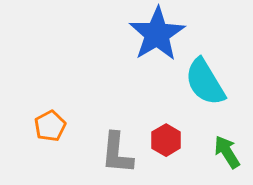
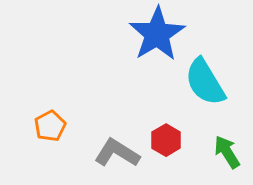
gray L-shape: rotated 117 degrees clockwise
